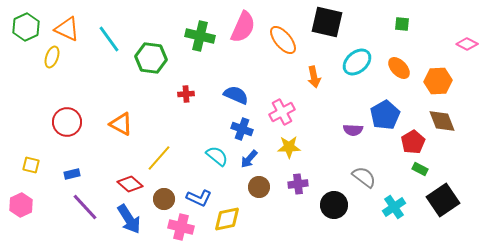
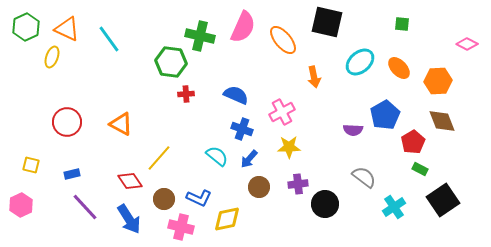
green hexagon at (151, 58): moved 20 px right, 4 px down
cyan ellipse at (357, 62): moved 3 px right
red diamond at (130, 184): moved 3 px up; rotated 15 degrees clockwise
black circle at (334, 205): moved 9 px left, 1 px up
